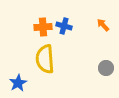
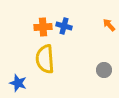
orange arrow: moved 6 px right
gray circle: moved 2 px left, 2 px down
blue star: rotated 24 degrees counterclockwise
